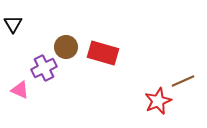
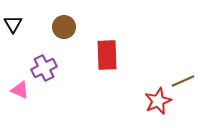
brown circle: moved 2 px left, 20 px up
red rectangle: moved 4 px right, 2 px down; rotated 72 degrees clockwise
